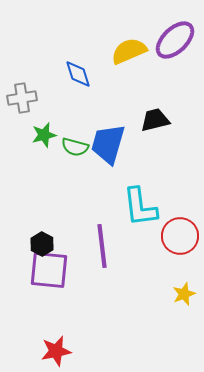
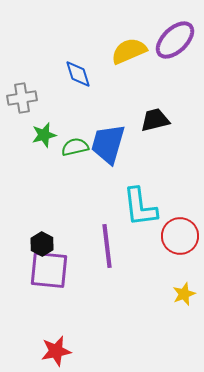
green semicircle: rotated 152 degrees clockwise
purple line: moved 5 px right
